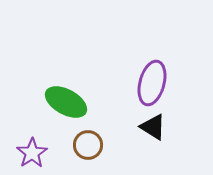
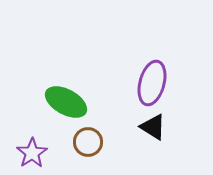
brown circle: moved 3 px up
